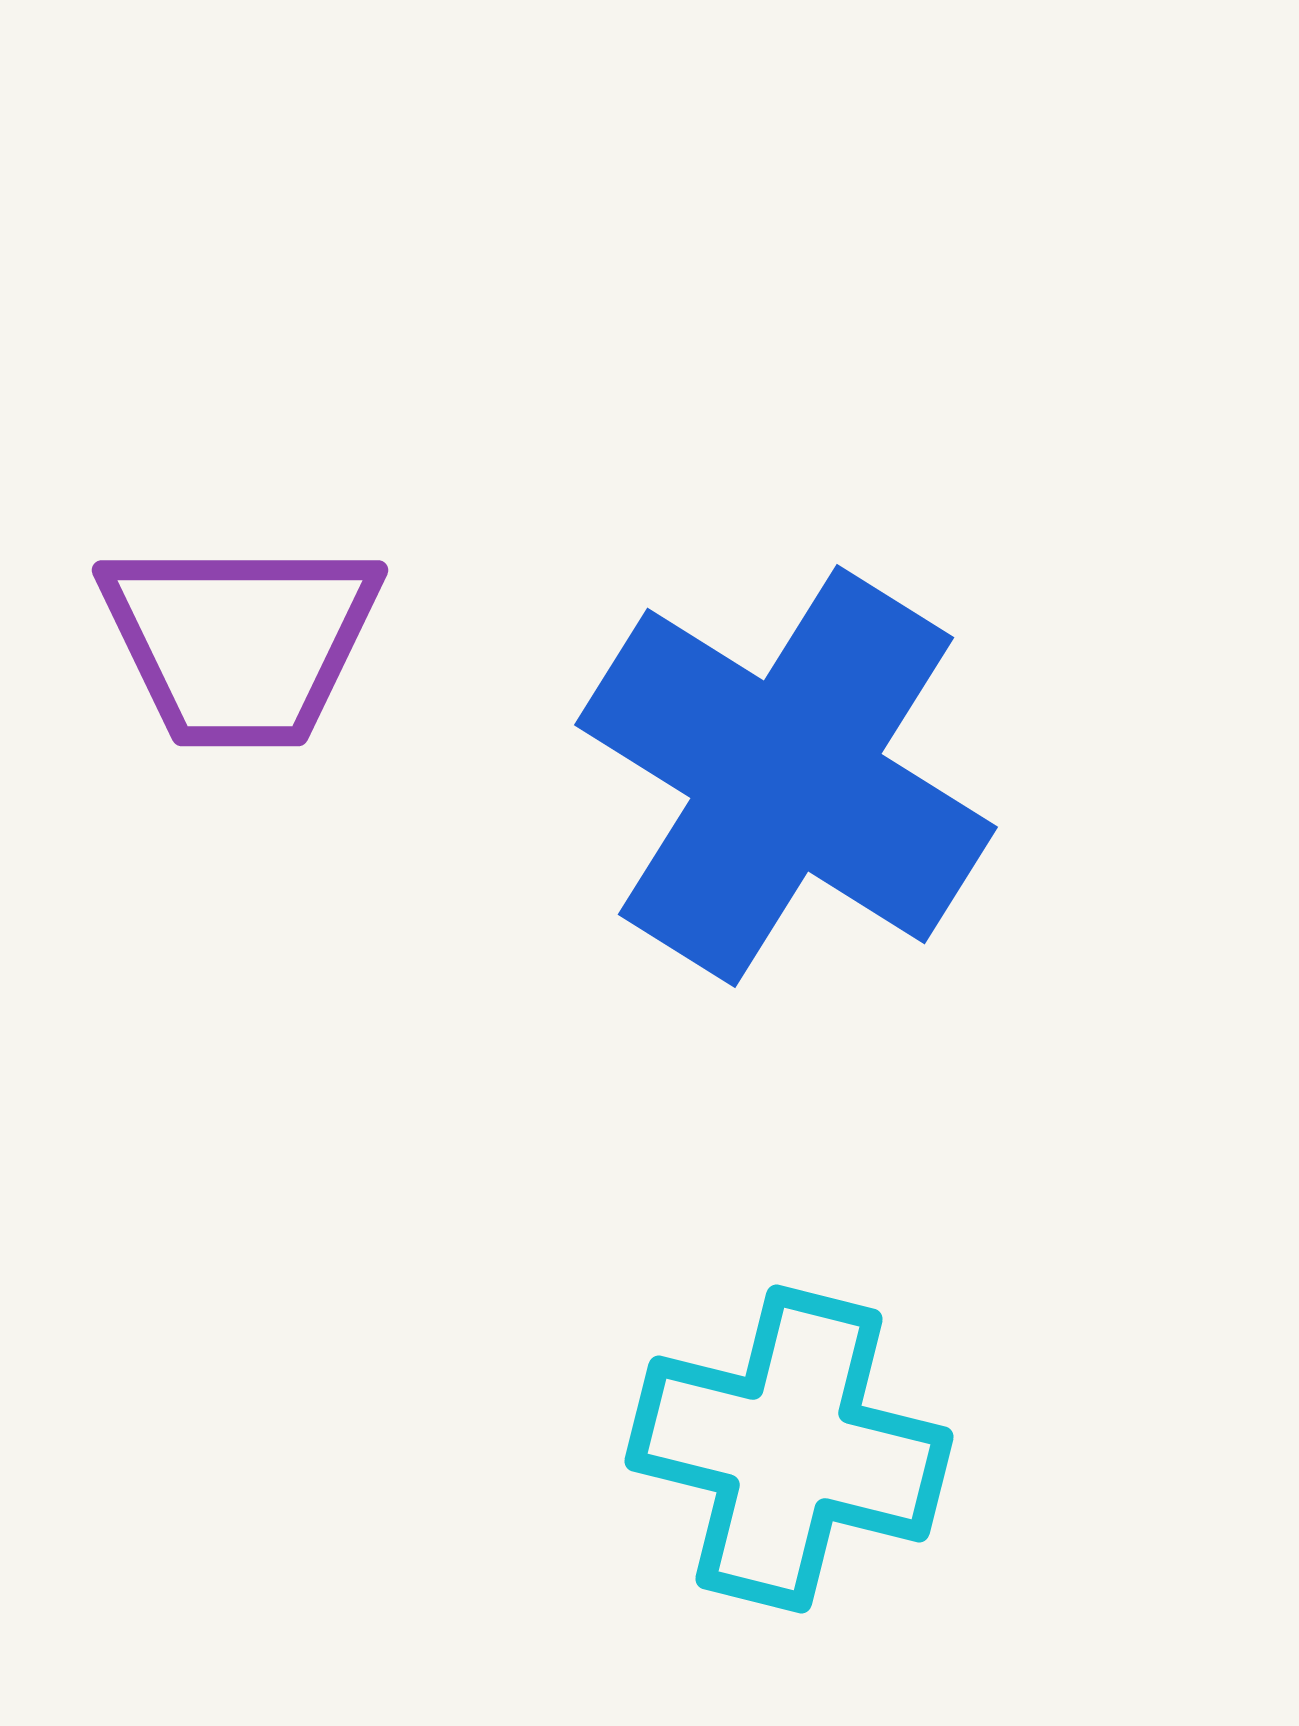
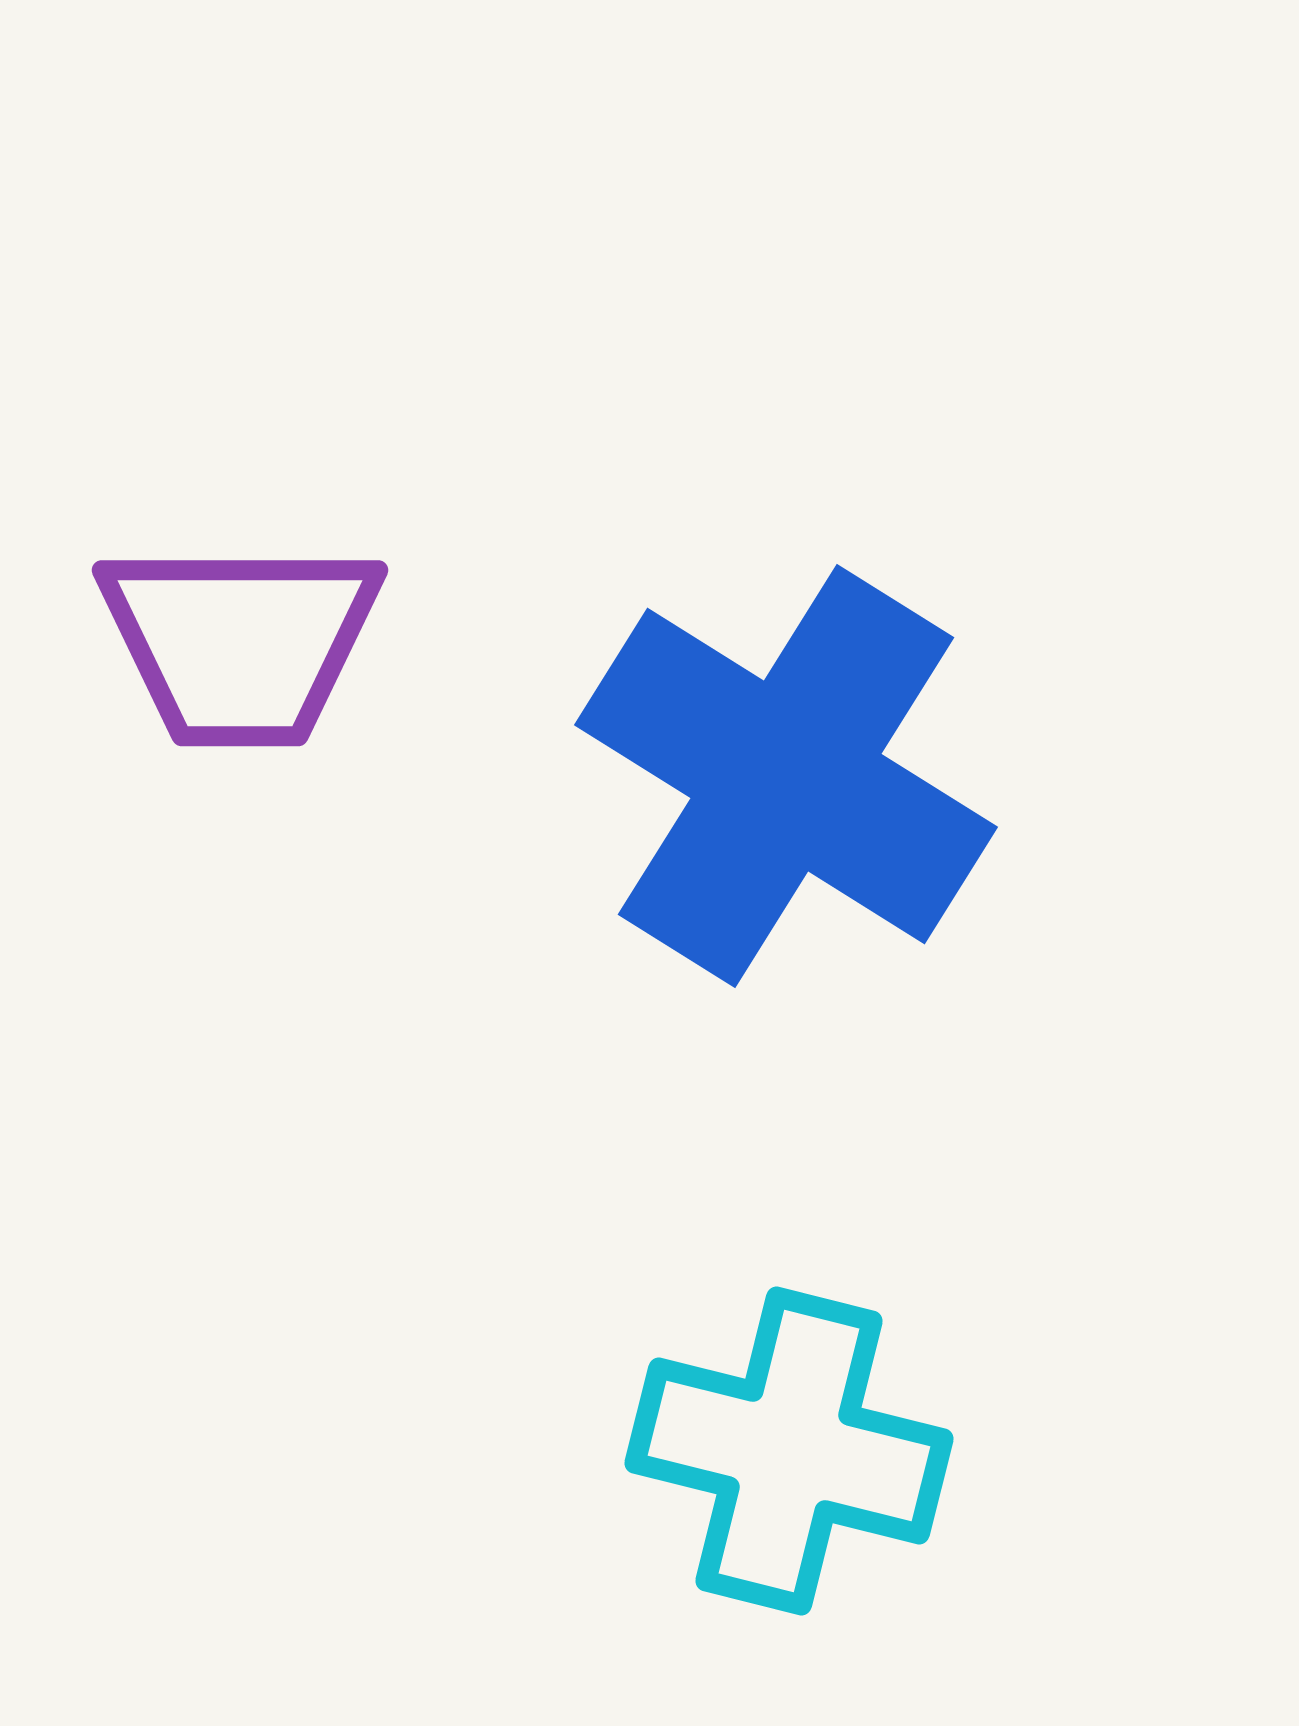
cyan cross: moved 2 px down
